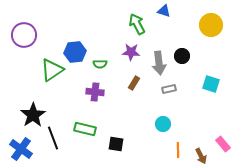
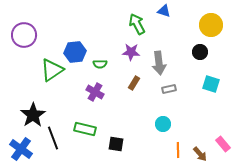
black circle: moved 18 px right, 4 px up
purple cross: rotated 24 degrees clockwise
brown arrow: moved 1 px left, 2 px up; rotated 14 degrees counterclockwise
